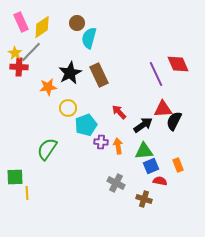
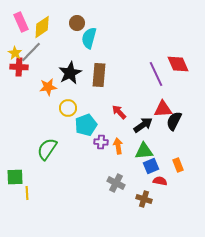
brown rectangle: rotated 30 degrees clockwise
